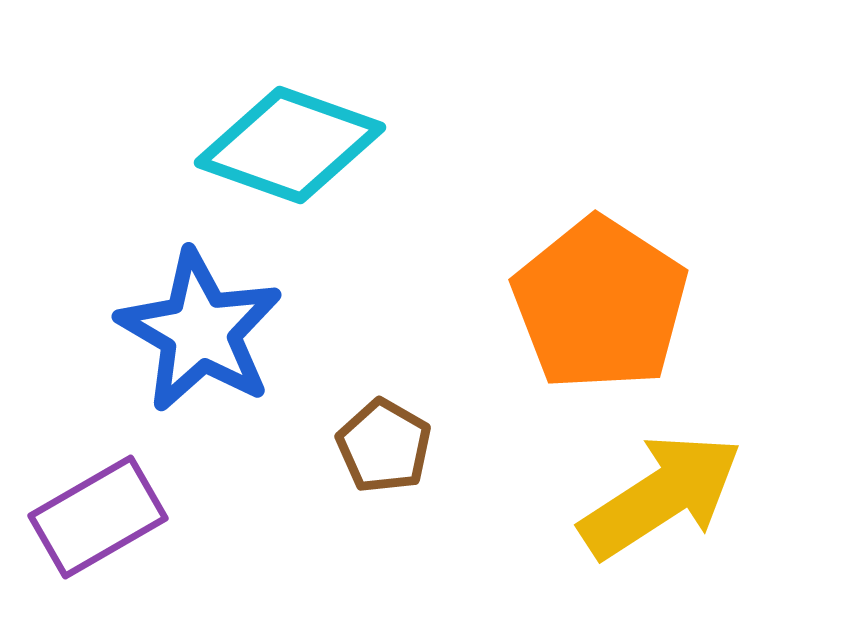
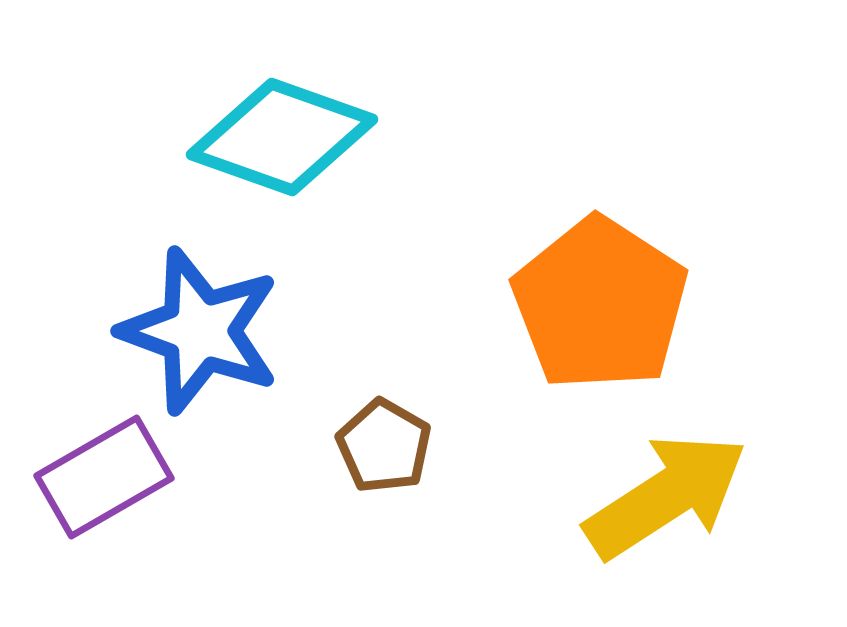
cyan diamond: moved 8 px left, 8 px up
blue star: rotated 10 degrees counterclockwise
yellow arrow: moved 5 px right
purple rectangle: moved 6 px right, 40 px up
